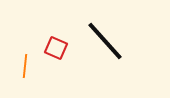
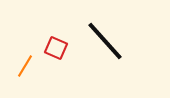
orange line: rotated 25 degrees clockwise
